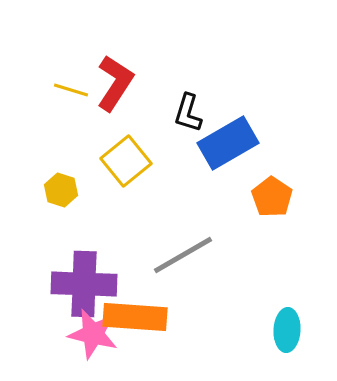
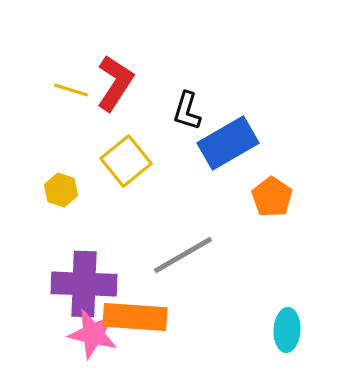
black L-shape: moved 1 px left, 2 px up
